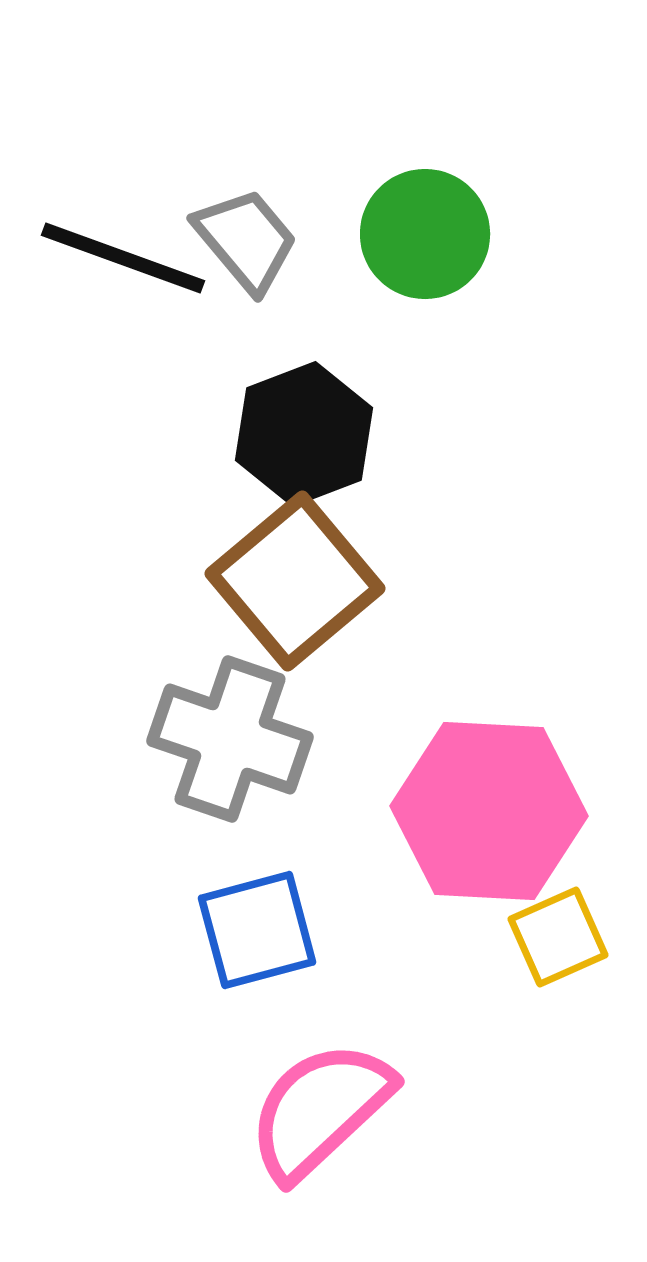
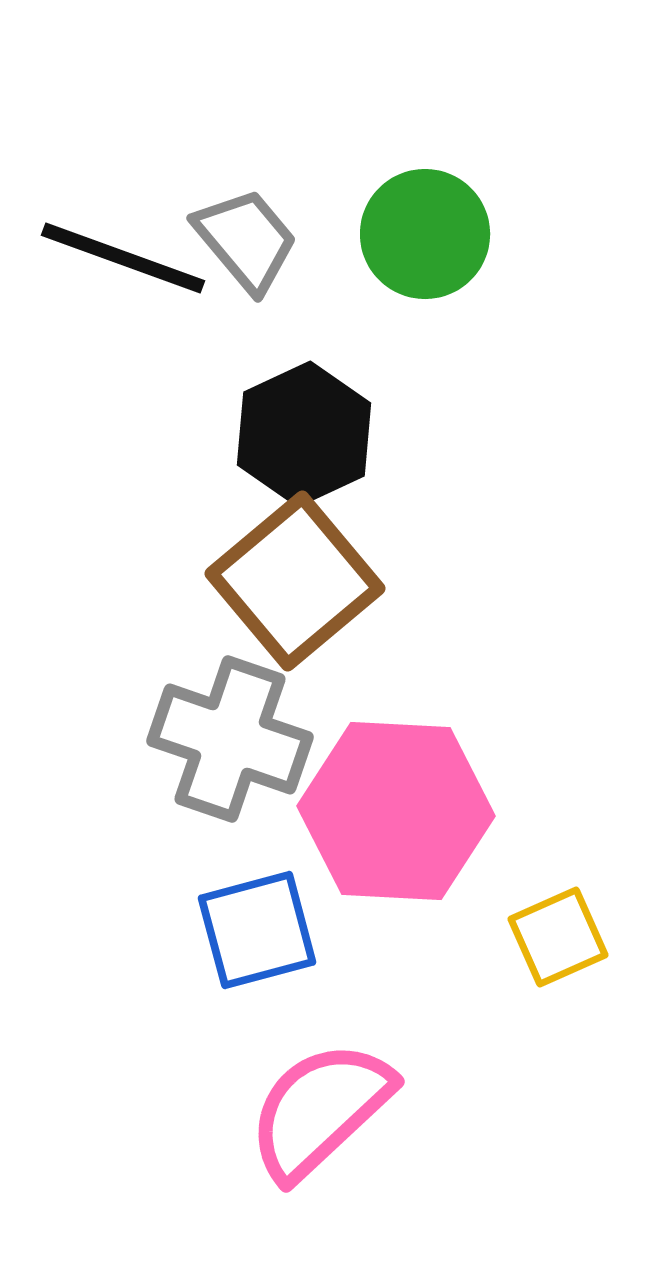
black hexagon: rotated 4 degrees counterclockwise
pink hexagon: moved 93 px left
